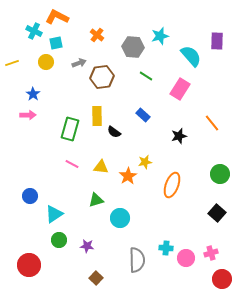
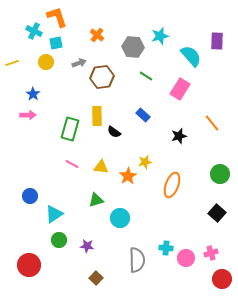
orange L-shape at (57, 17): rotated 45 degrees clockwise
